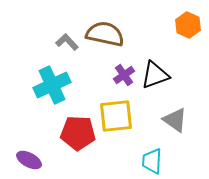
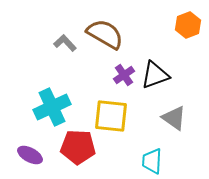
orange hexagon: rotated 15 degrees clockwise
brown semicircle: rotated 18 degrees clockwise
gray L-shape: moved 2 px left, 1 px down
cyan cross: moved 22 px down
yellow square: moved 5 px left; rotated 12 degrees clockwise
gray triangle: moved 1 px left, 2 px up
red pentagon: moved 14 px down
purple ellipse: moved 1 px right, 5 px up
